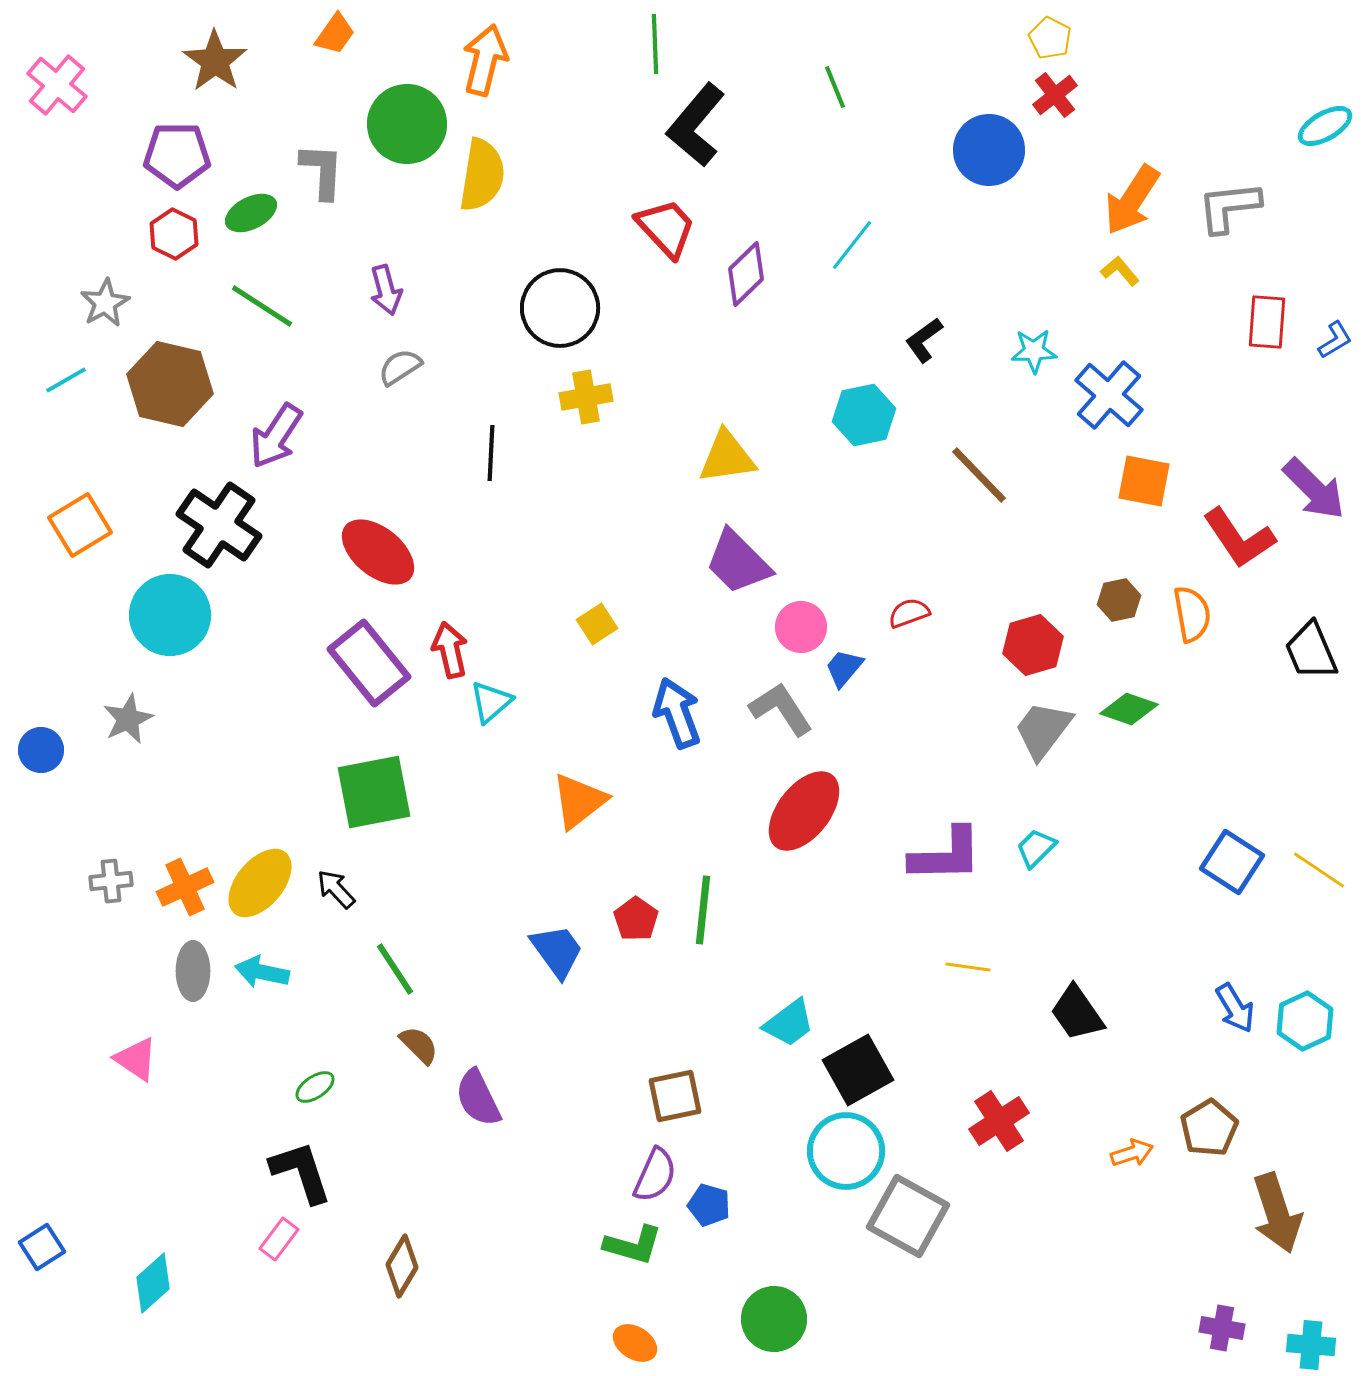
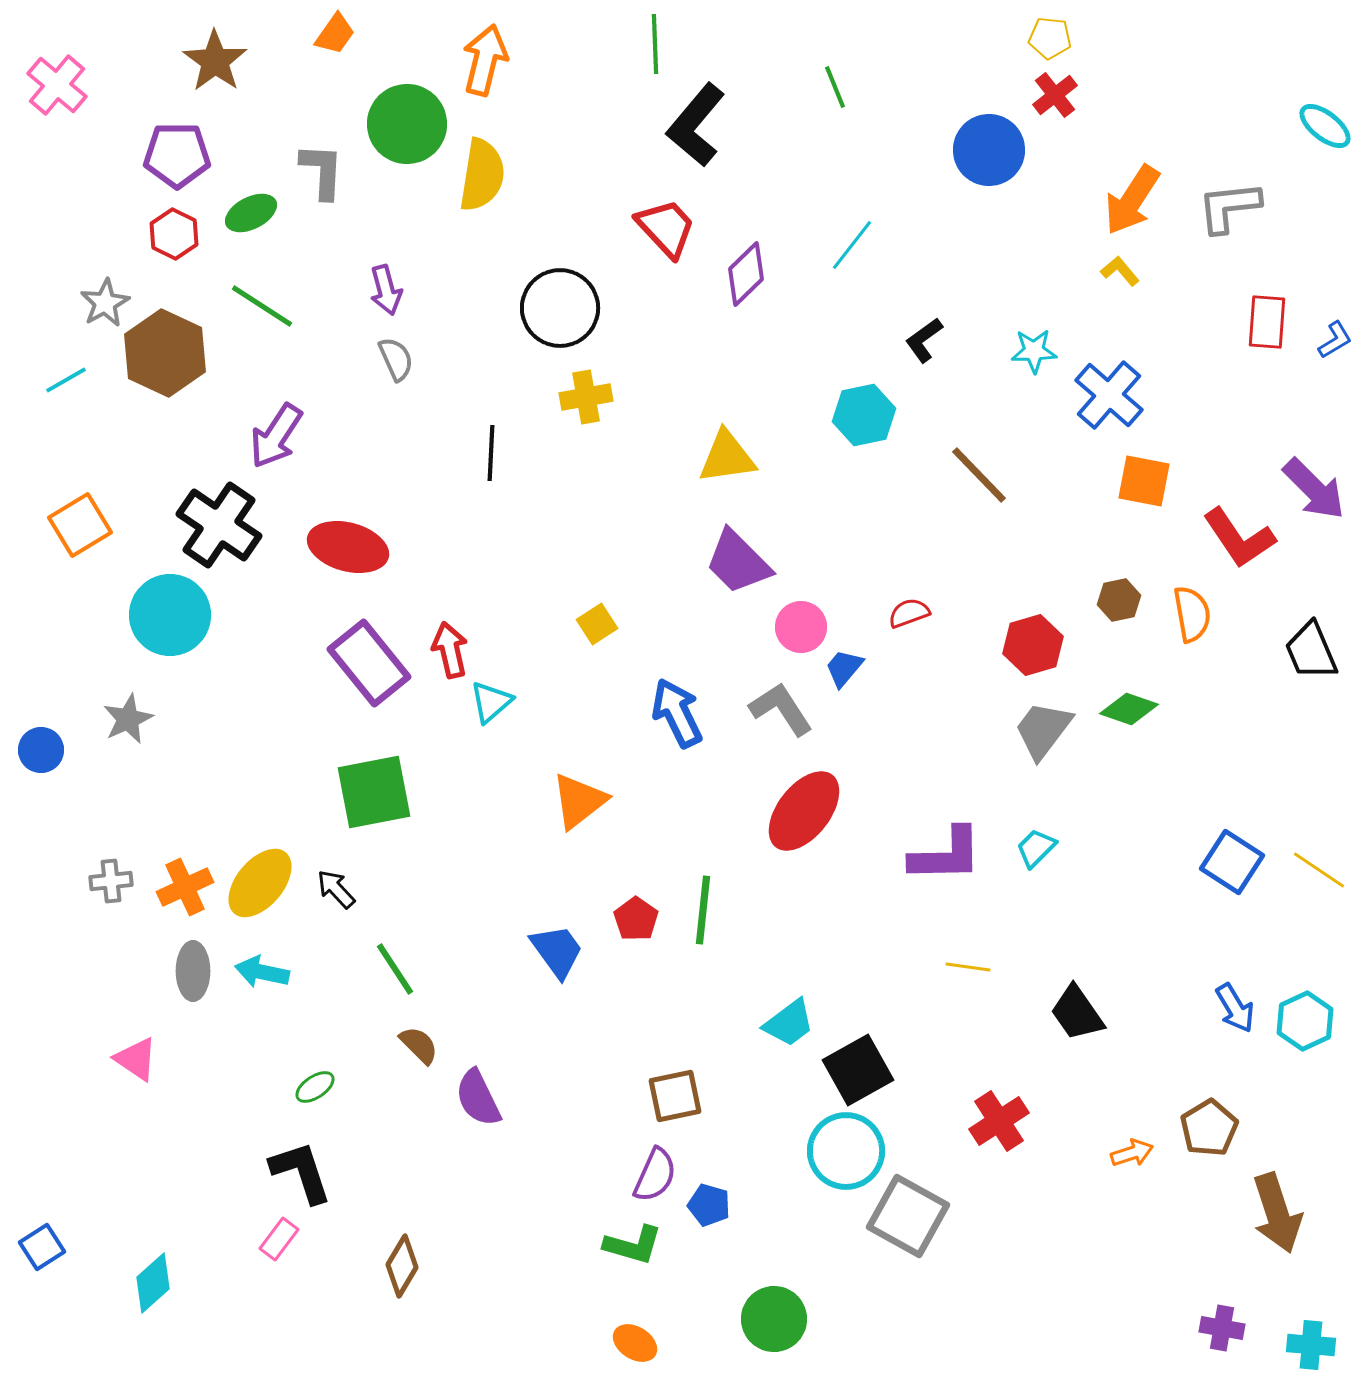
yellow pentagon at (1050, 38): rotated 21 degrees counterclockwise
cyan ellipse at (1325, 126): rotated 68 degrees clockwise
gray semicircle at (400, 367): moved 4 px left, 8 px up; rotated 99 degrees clockwise
brown hexagon at (170, 384): moved 5 px left, 31 px up; rotated 12 degrees clockwise
red ellipse at (378, 552): moved 30 px left, 5 px up; rotated 24 degrees counterclockwise
blue arrow at (677, 713): rotated 6 degrees counterclockwise
